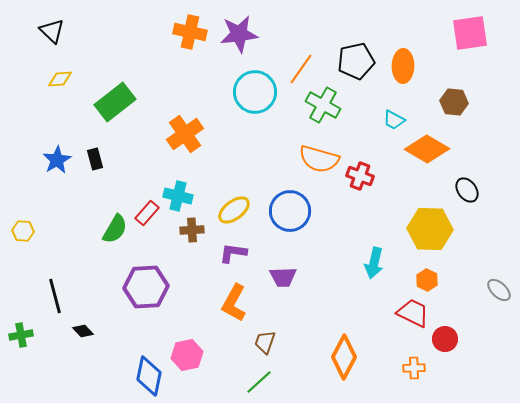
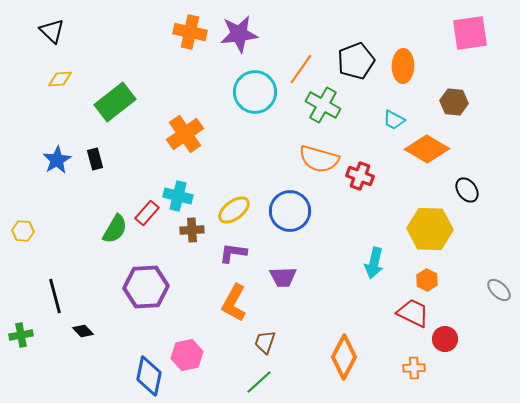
black pentagon at (356, 61): rotated 9 degrees counterclockwise
